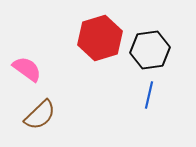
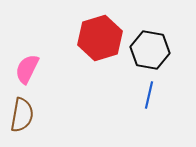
black hexagon: rotated 18 degrees clockwise
pink semicircle: rotated 100 degrees counterclockwise
brown semicircle: moved 18 px left; rotated 36 degrees counterclockwise
